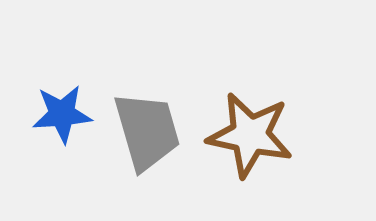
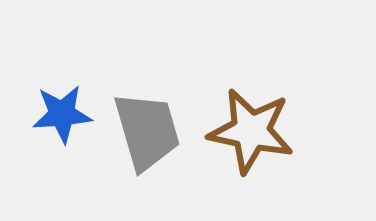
brown star: moved 1 px right, 4 px up
